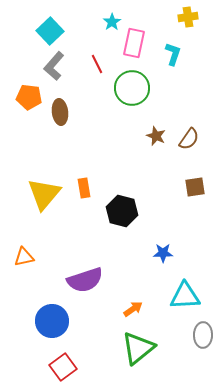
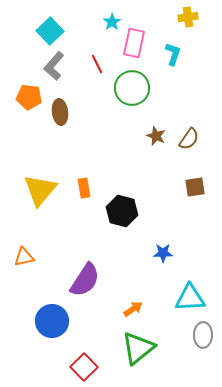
yellow triangle: moved 4 px left, 4 px up
purple semicircle: rotated 39 degrees counterclockwise
cyan triangle: moved 5 px right, 2 px down
red square: moved 21 px right; rotated 8 degrees counterclockwise
